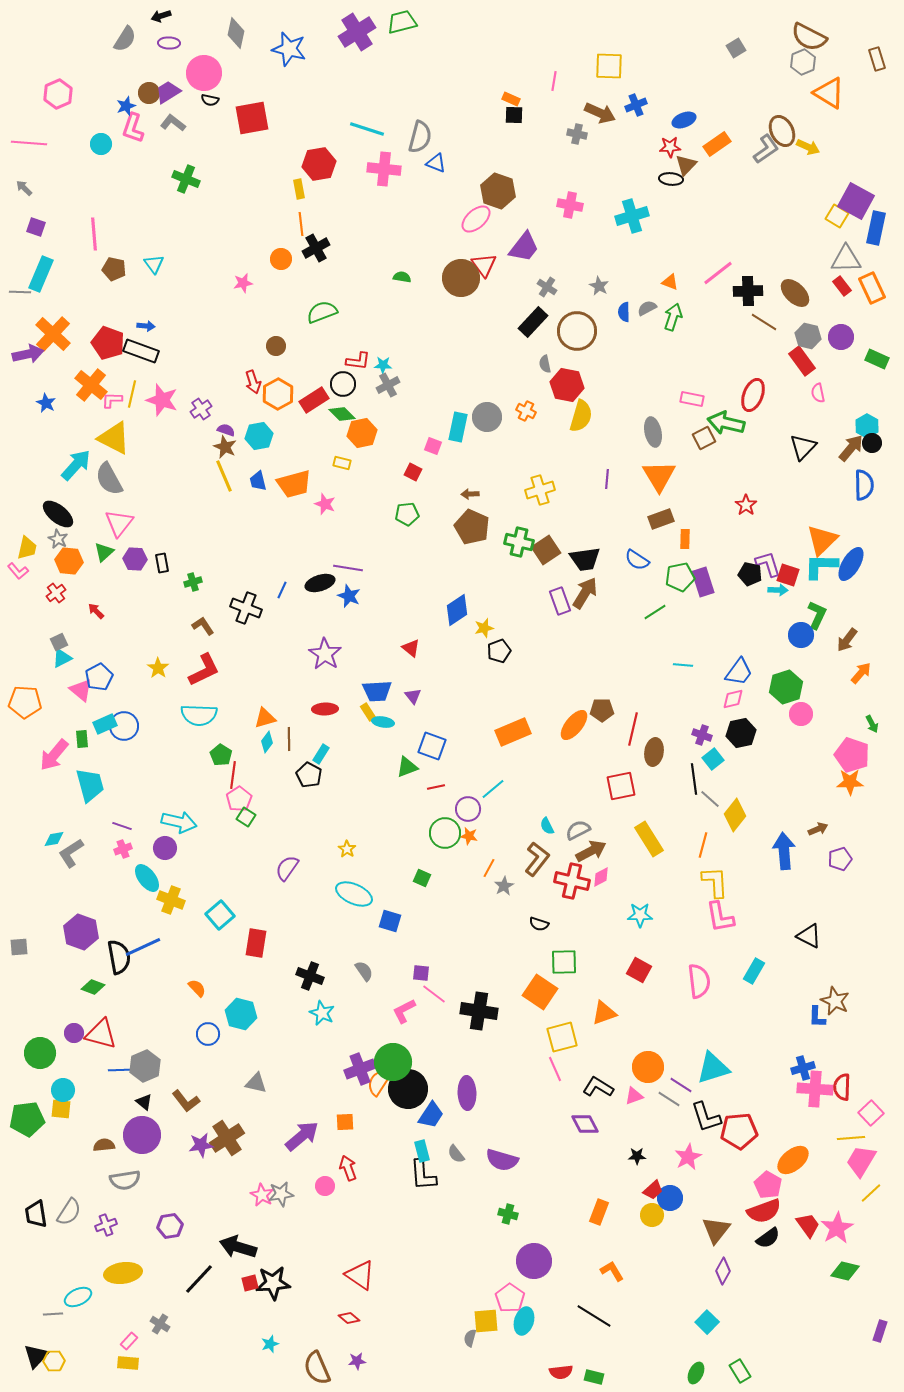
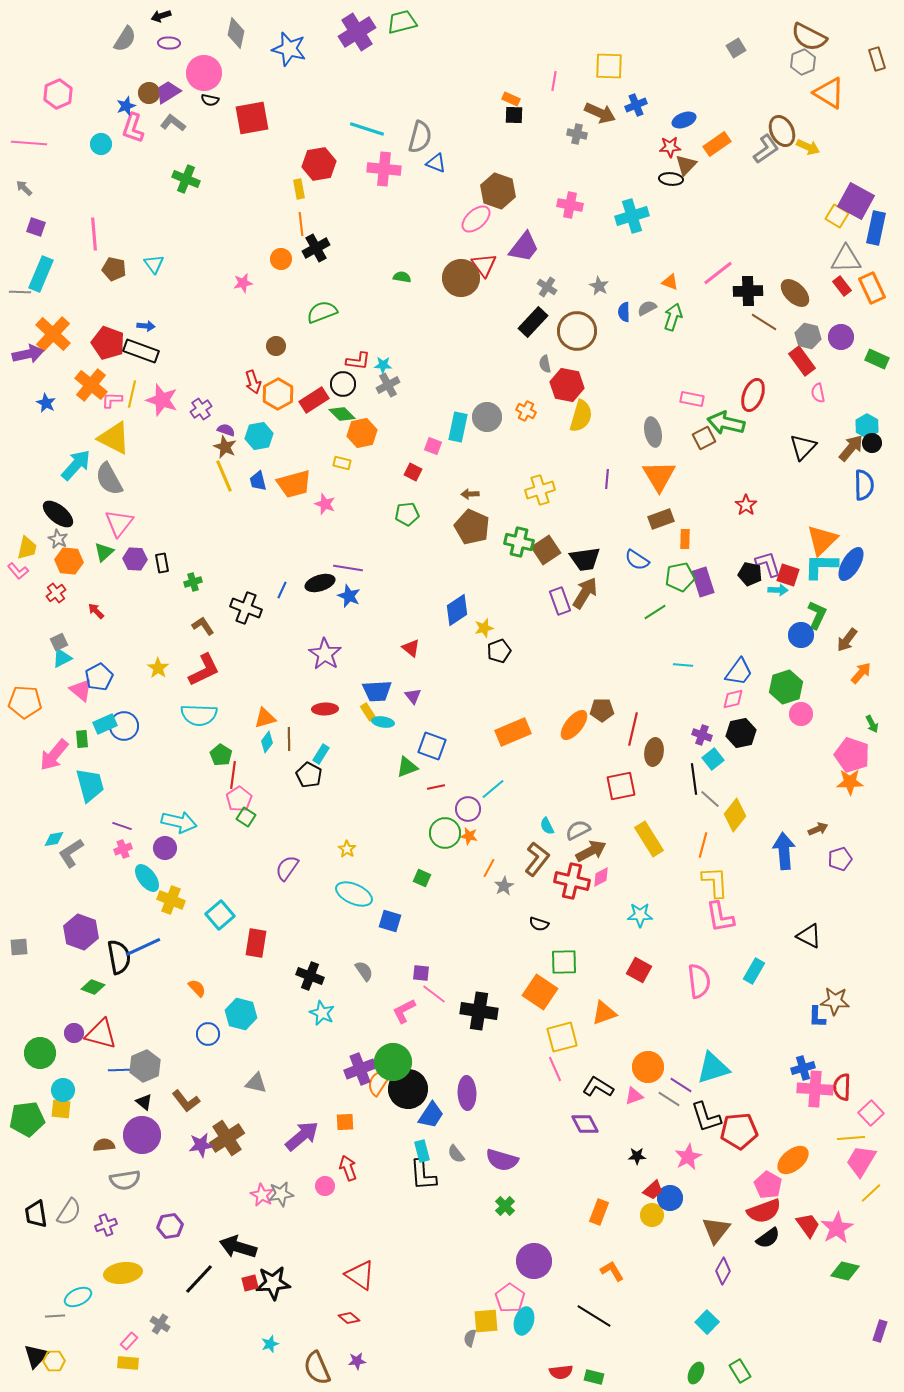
brown star at (835, 1001): rotated 20 degrees counterclockwise
green cross at (508, 1214): moved 3 px left, 8 px up; rotated 30 degrees clockwise
gray line at (53, 1314): moved 2 px right, 2 px down
